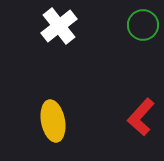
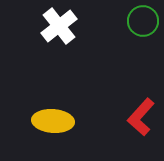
green circle: moved 4 px up
yellow ellipse: rotated 75 degrees counterclockwise
